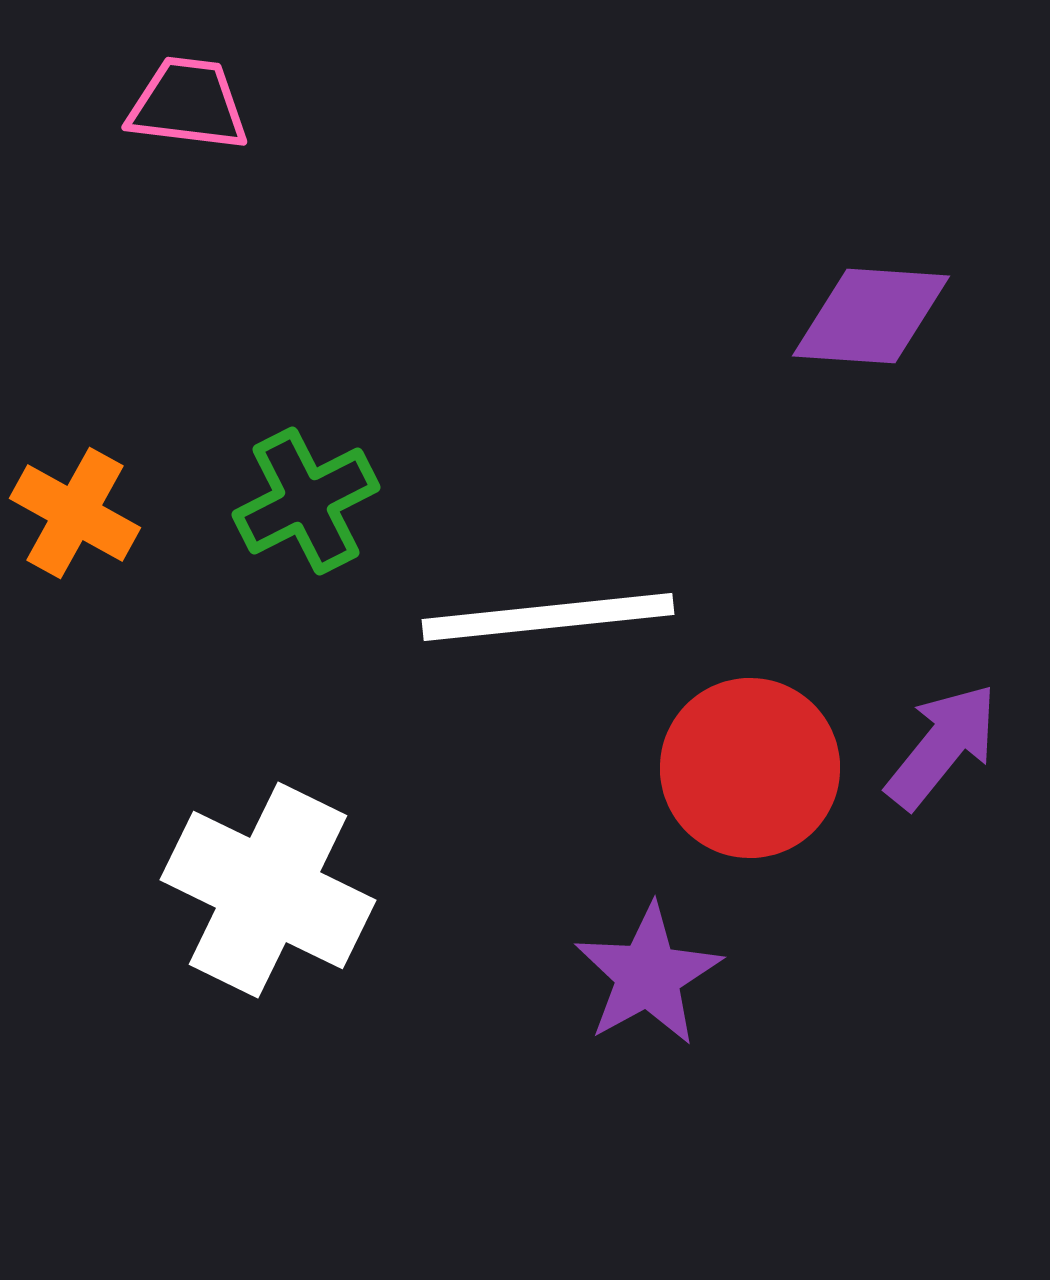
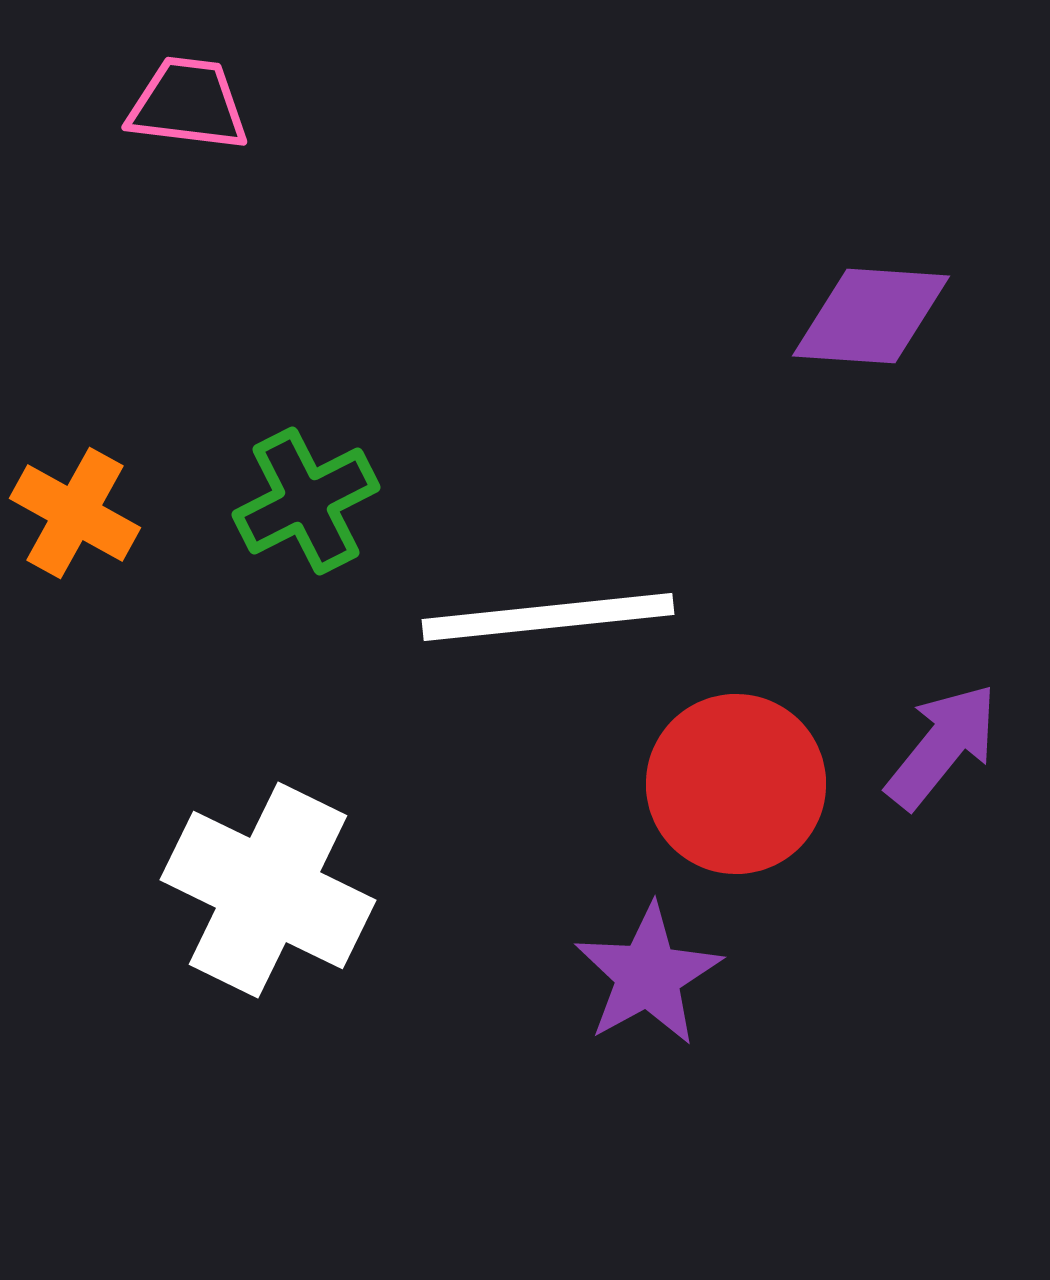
red circle: moved 14 px left, 16 px down
